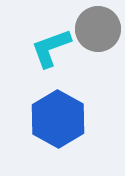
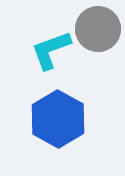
cyan L-shape: moved 2 px down
